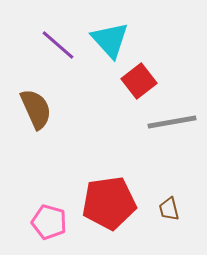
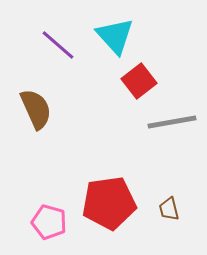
cyan triangle: moved 5 px right, 4 px up
